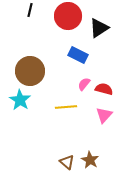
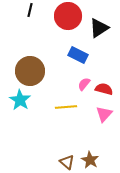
pink triangle: moved 1 px up
